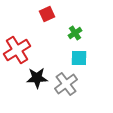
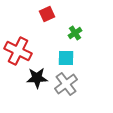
red cross: moved 1 px right, 1 px down; rotated 32 degrees counterclockwise
cyan square: moved 13 px left
